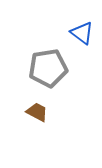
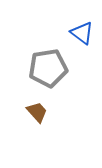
brown trapezoid: rotated 20 degrees clockwise
